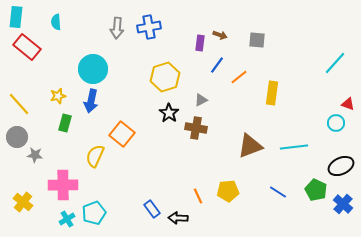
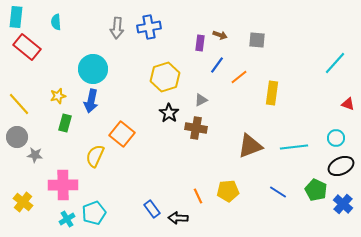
cyan circle at (336, 123): moved 15 px down
